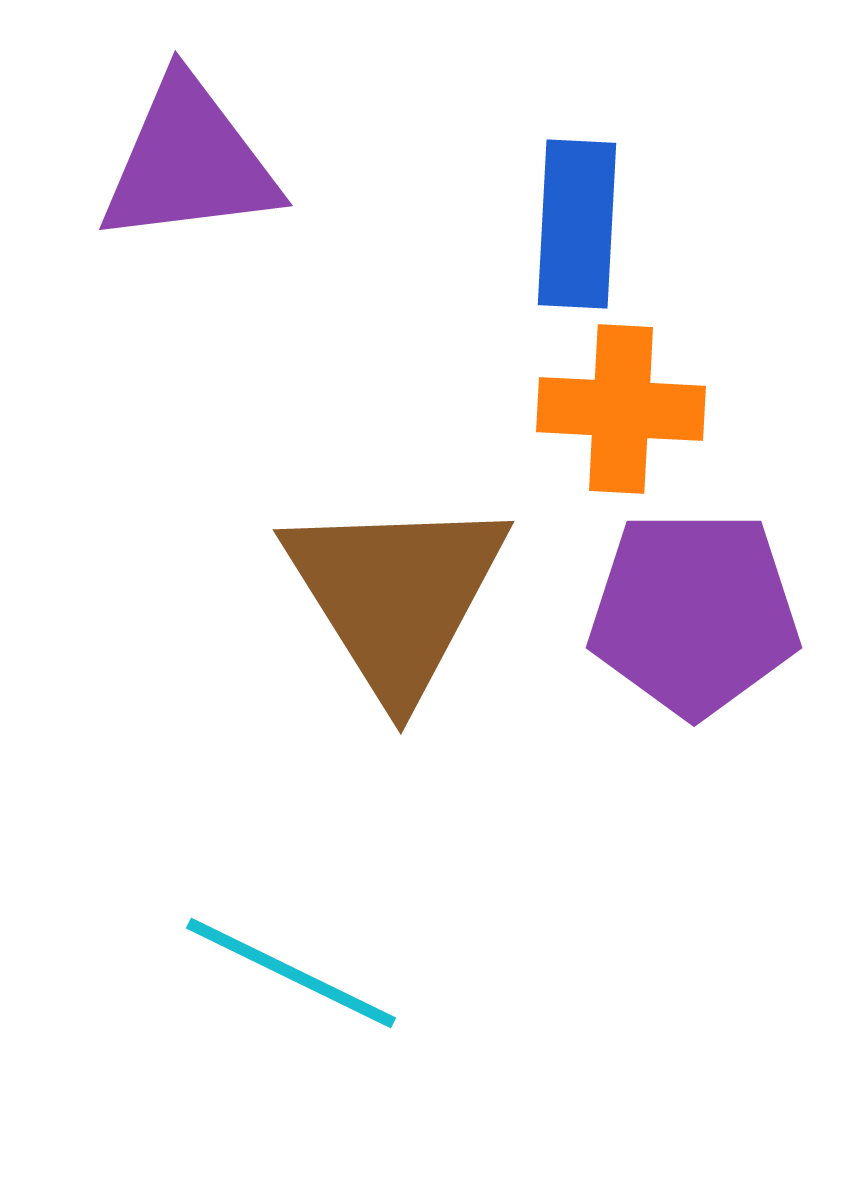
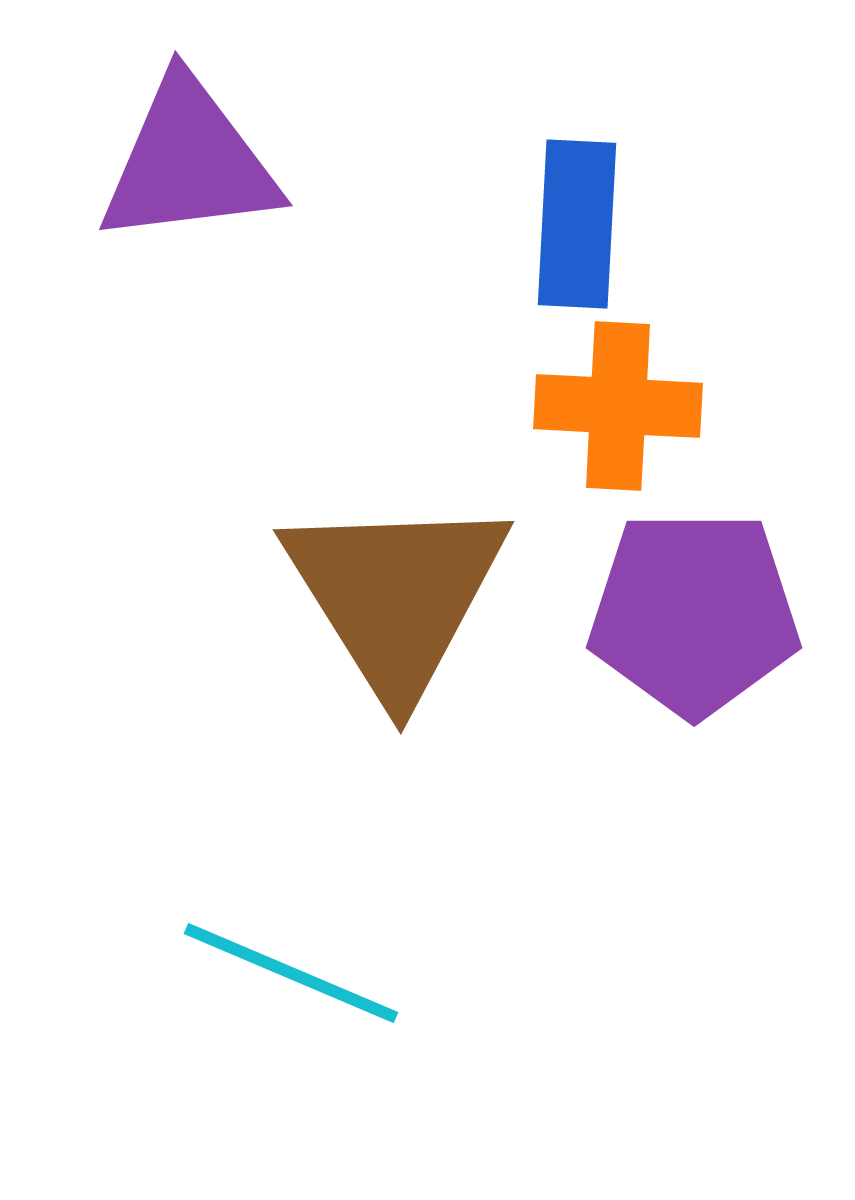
orange cross: moved 3 px left, 3 px up
cyan line: rotated 3 degrees counterclockwise
